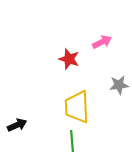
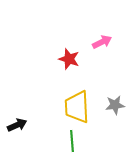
gray star: moved 4 px left, 20 px down
